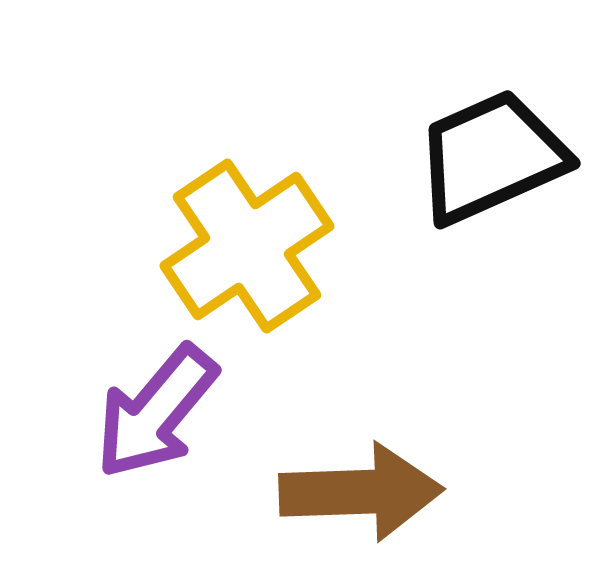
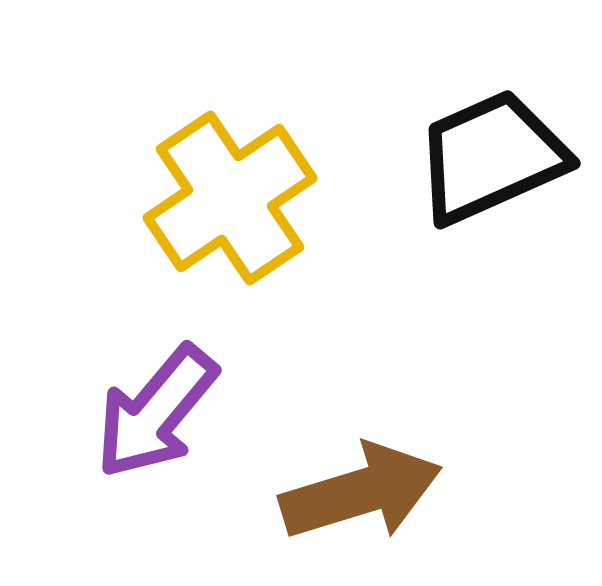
yellow cross: moved 17 px left, 48 px up
brown arrow: rotated 15 degrees counterclockwise
